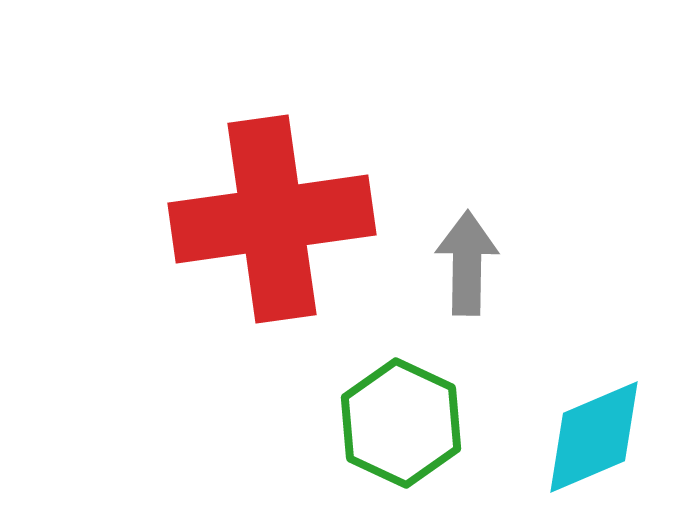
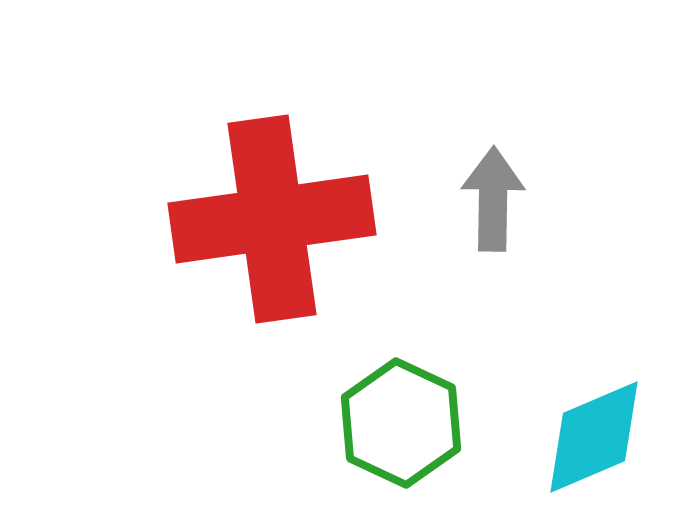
gray arrow: moved 26 px right, 64 px up
